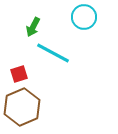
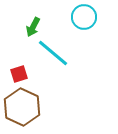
cyan line: rotated 12 degrees clockwise
brown hexagon: rotated 12 degrees counterclockwise
